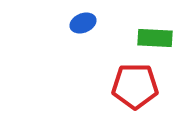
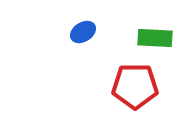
blue ellipse: moved 9 px down; rotated 10 degrees counterclockwise
